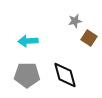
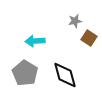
cyan arrow: moved 7 px right
gray pentagon: moved 2 px left, 2 px up; rotated 30 degrees clockwise
